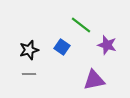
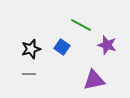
green line: rotated 10 degrees counterclockwise
black star: moved 2 px right, 1 px up
